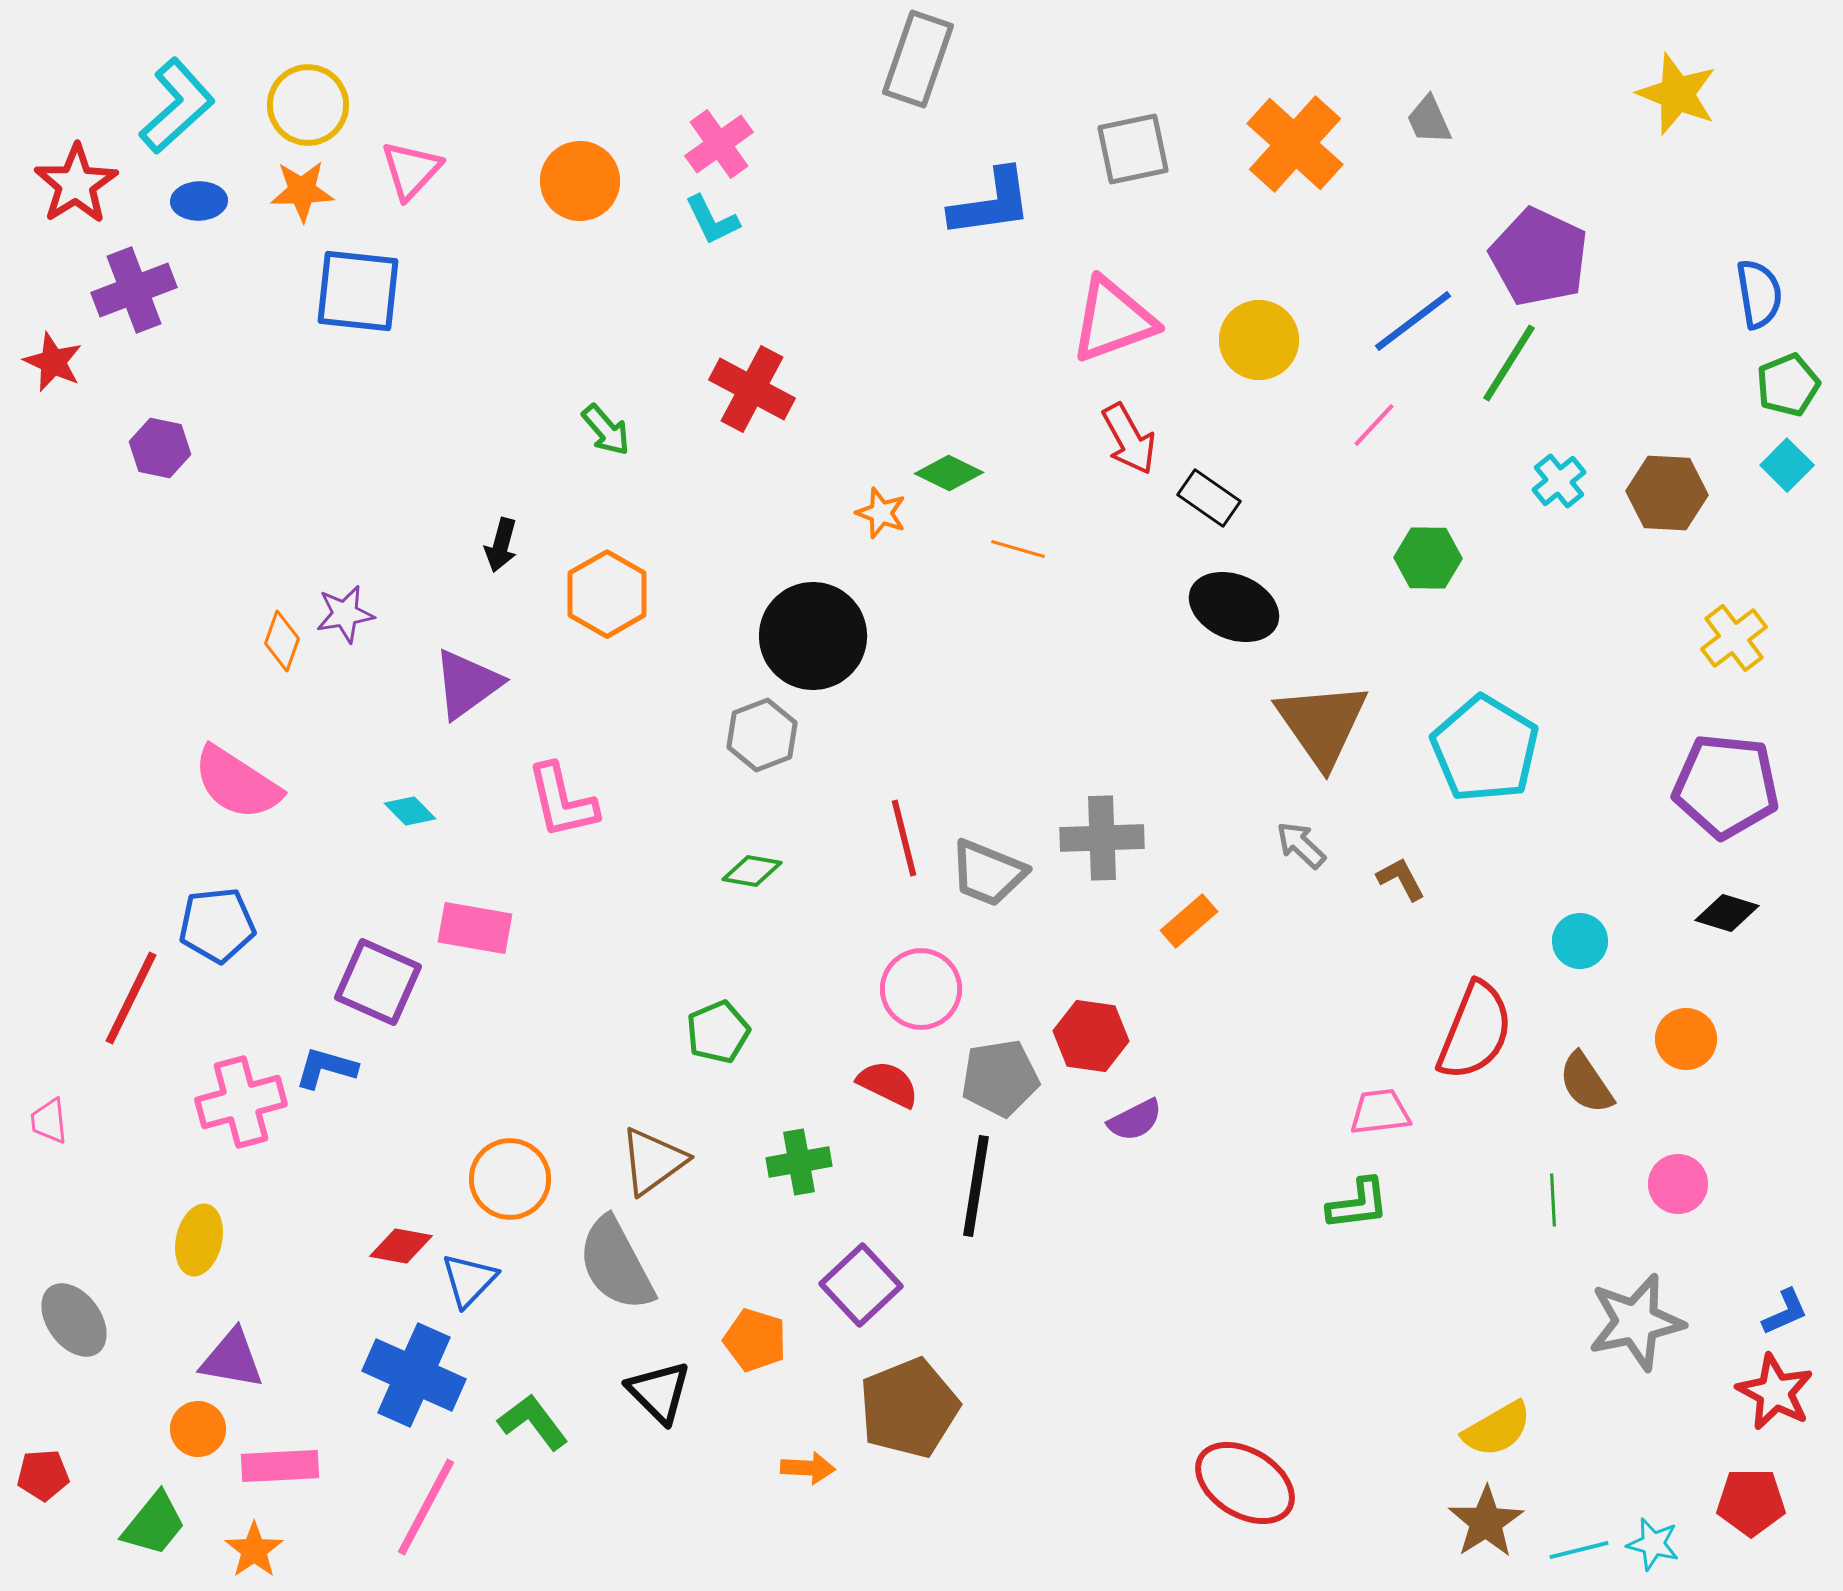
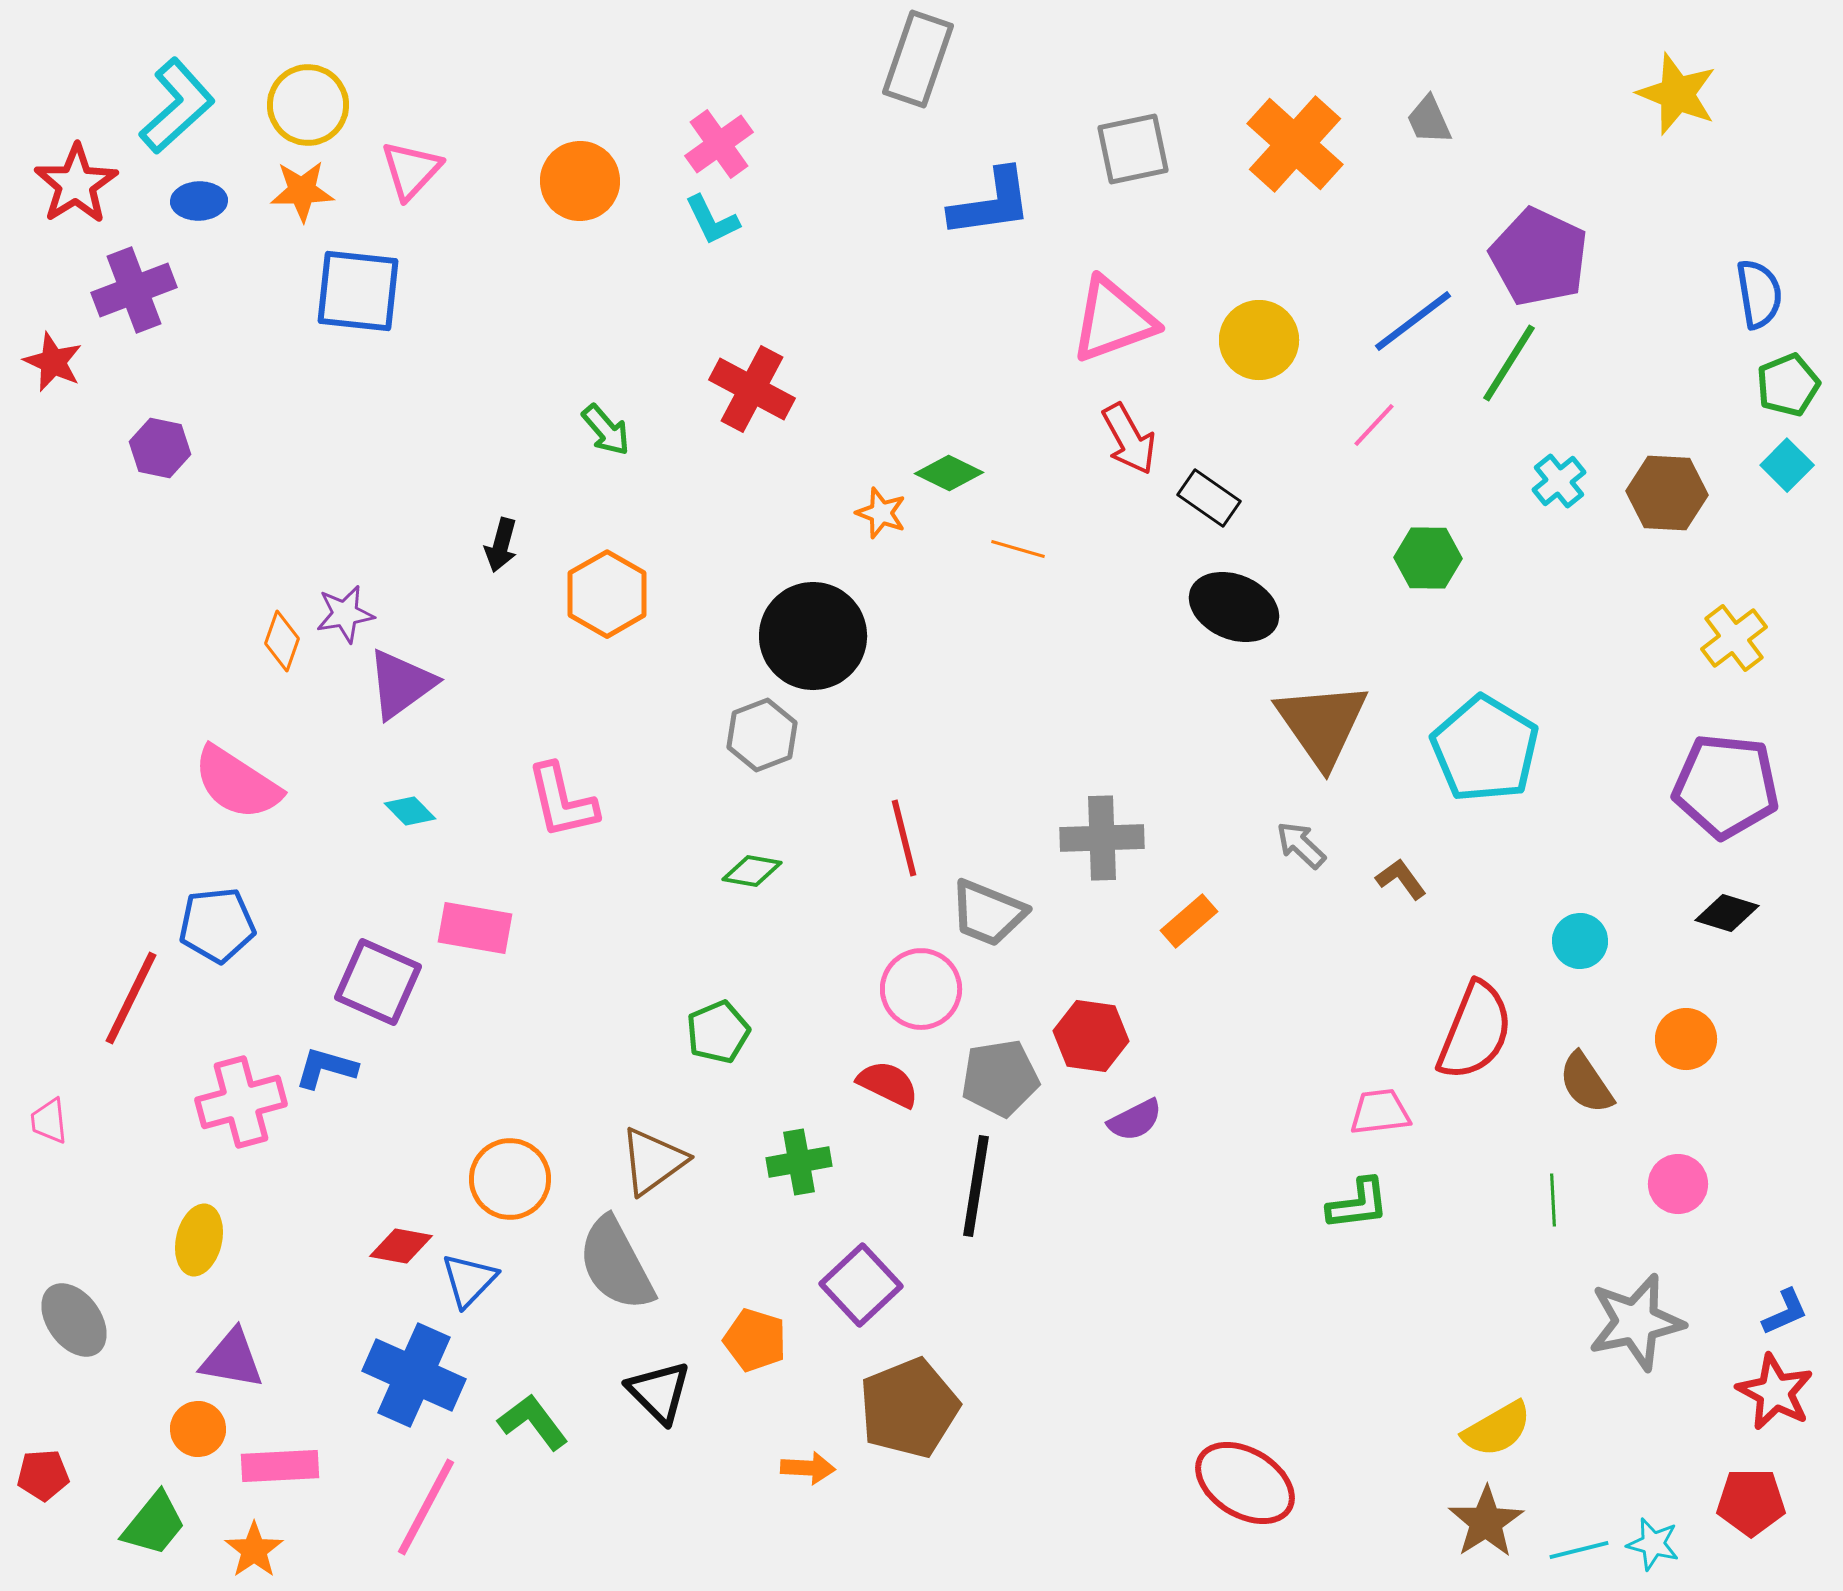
purple triangle at (467, 684): moved 66 px left
gray trapezoid at (988, 873): moved 40 px down
brown L-shape at (1401, 879): rotated 8 degrees counterclockwise
